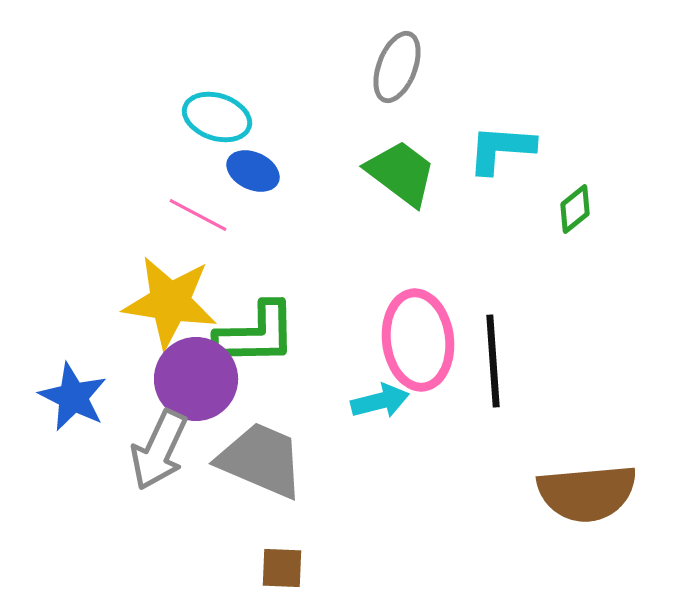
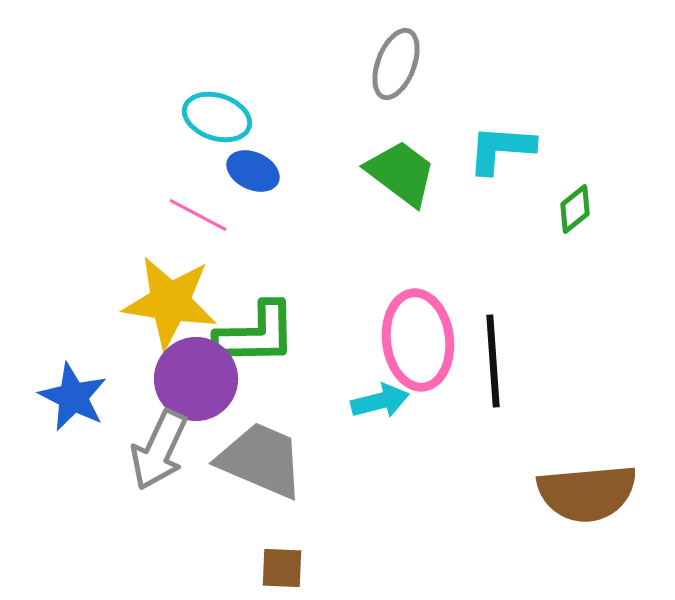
gray ellipse: moved 1 px left, 3 px up
